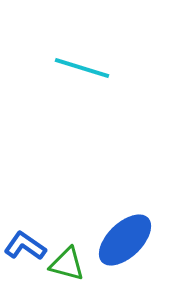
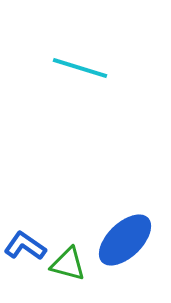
cyan line: moved 2 px left
green triangle: moved 1 px right
